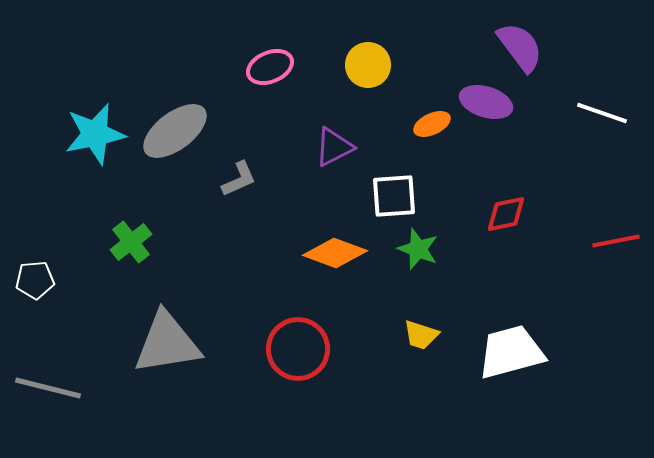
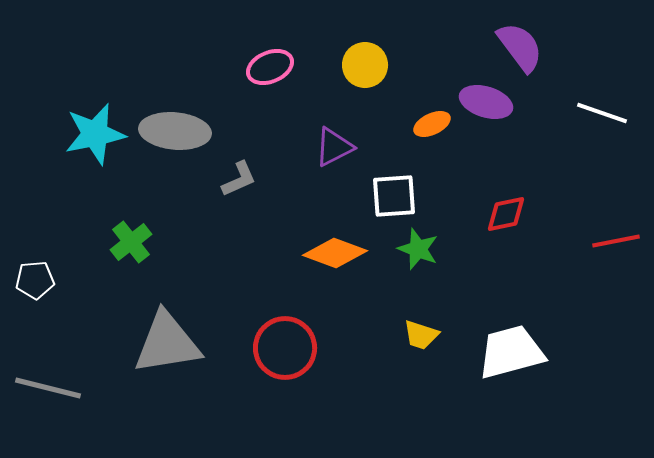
yellow circle: moved 3 px left
gray ellipse: rotated 42 degrees clockwise
red circle: moved 13 px left, 1 px up
